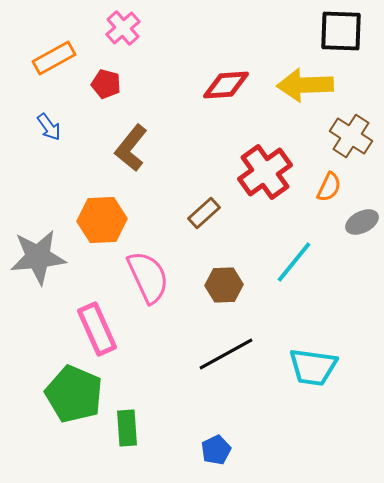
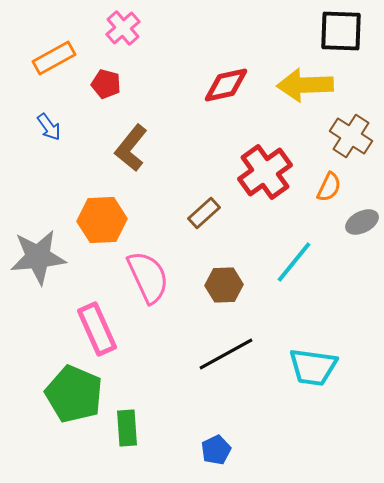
red diamond: rotated 9 degrees counterclockwise
